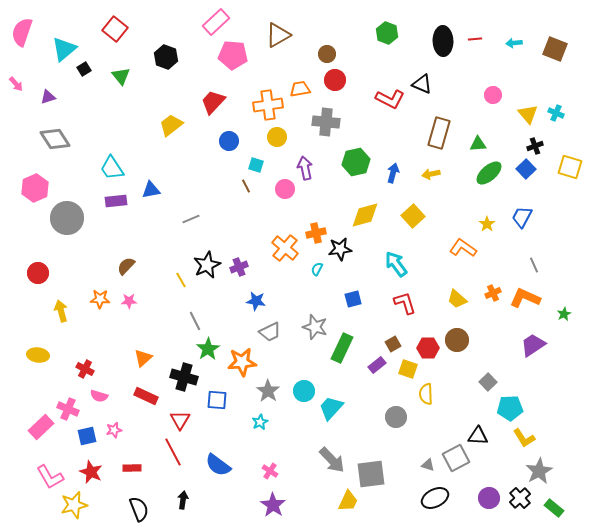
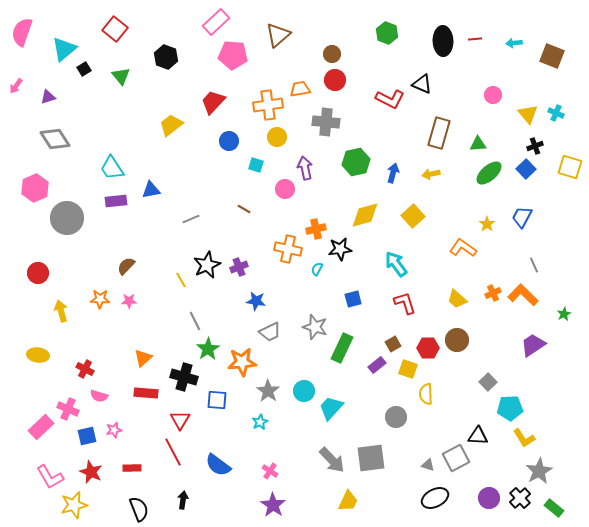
brown triangle at (278, 35): rotated 12 degrees counterclockwise
brown square at (555, 49): moved 3 px left, 7 px down
brown circle at (327, 54): moved 5 px right
pink arrow at (16, 84): moved 2 px down; rotated 77 degrees clockwise
brown line at (246, 186): moved 2 px left, 23 px down; rotated 32 degrees counterclockwise
orange cross at (316, 233): moved 4 px up
orange cross at (285, 248): moved 3 px right, 1 px down; rotated 28 degrees counterclockwise
orange L-shape at (525, 298): moved 2 px left, 3 px up; rotated 20 degrees clockwise
red rectangle at (146, 396): moved 3 px up; rotated 20 degrees counterclockwise
gray square at (371, 474): moved 16 px up
